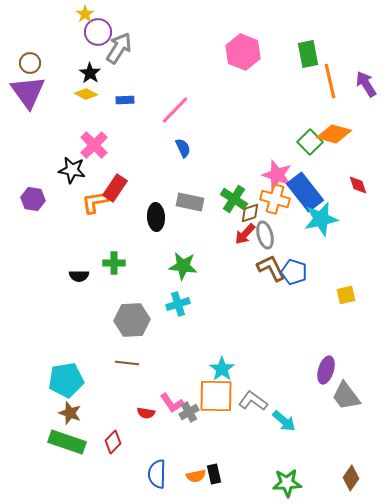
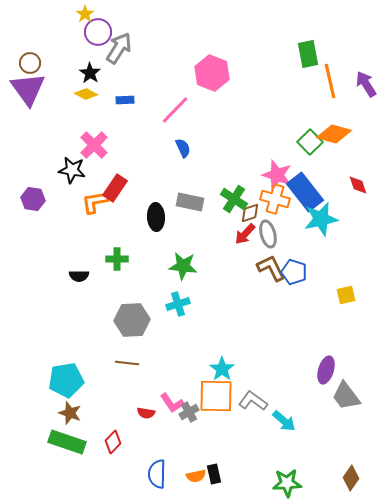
pink hexagon at (243, 52): moved 31 px left, 21 px down
purple triangle at (28, 92): moved 3 px up
gray ellipse at (265, 235): moved 3 px right, 1 px up
green cross at (114, 263): moved 3 px right, 4 px up
